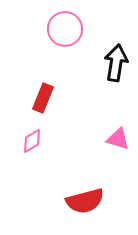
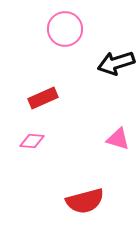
black arrow: rotated 117 degrees counterclockwise
red rectangle: rotated 44 degrees clockwise
pink diamond: rotated 35 degrees clockwise
